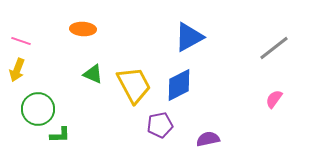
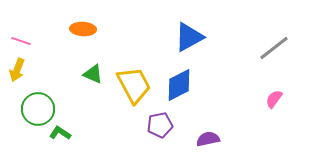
green L-shape: moved 2 px up; rotated 145 degrees counterclockwise
